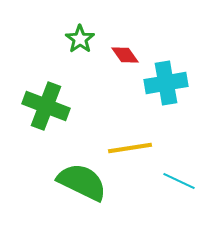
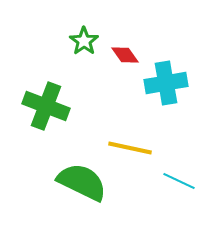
green star: moved 4 px right, 2 px down
yellow line: rotated 21 degrees clockwise
